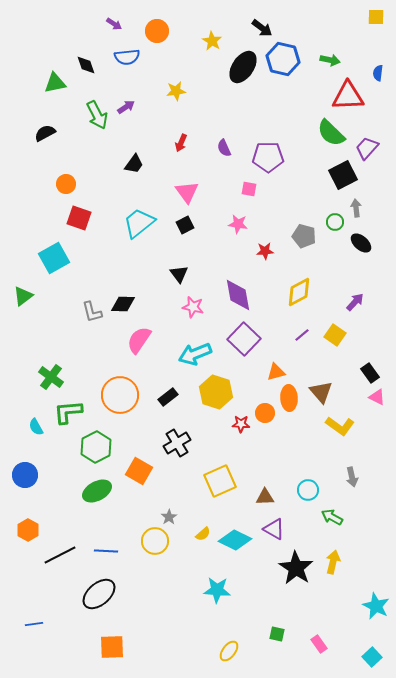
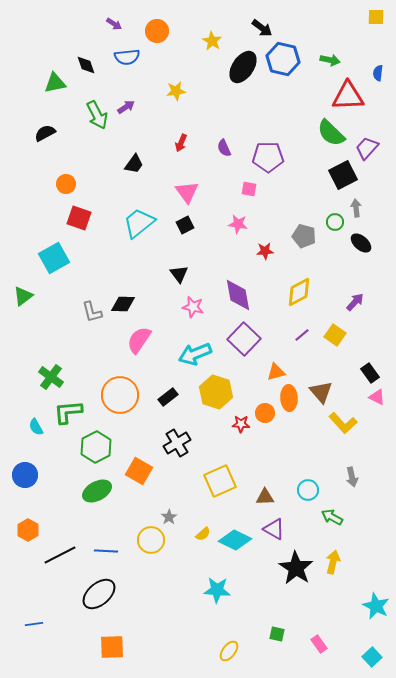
yellow L-shape at (340, 426): moved 3 px right, 3 px up; rotated 12 degrees clockwise
yellow circle at (155, 541): moved 4 px left, 1 px up
